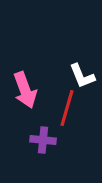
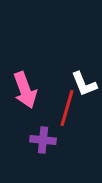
white L-shape: moved 2 px right, 8 px down
